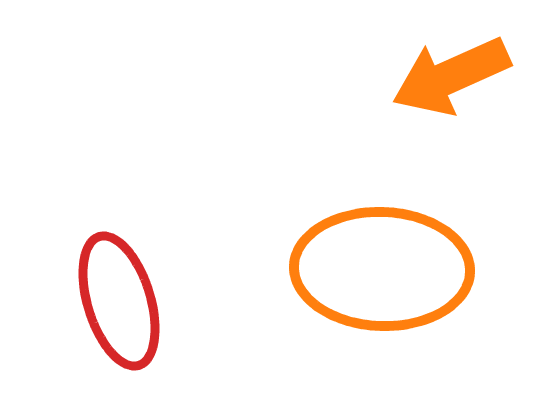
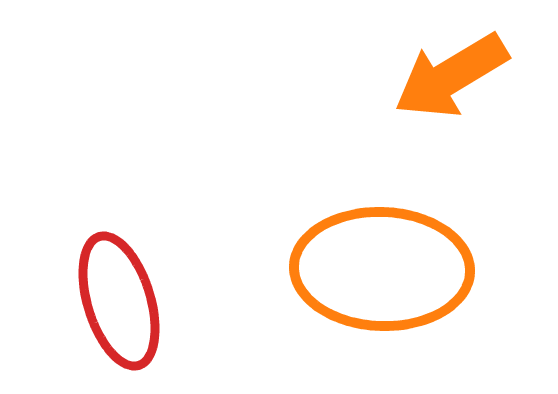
orange arrow: rotated 7 degrees counterclockwise
